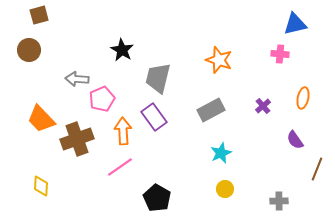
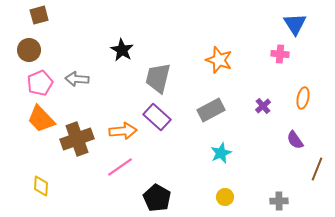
blue triangle: rotated 50 degrees counterclockwise
pink pentagon: moved 62 px left, 16 px up
purple rectangle: moved 3 px right; rotated 12 degrees counterclockwise
orange arrow: rotated 88 degrees clockwise
yellow circle: moved 8 px down
